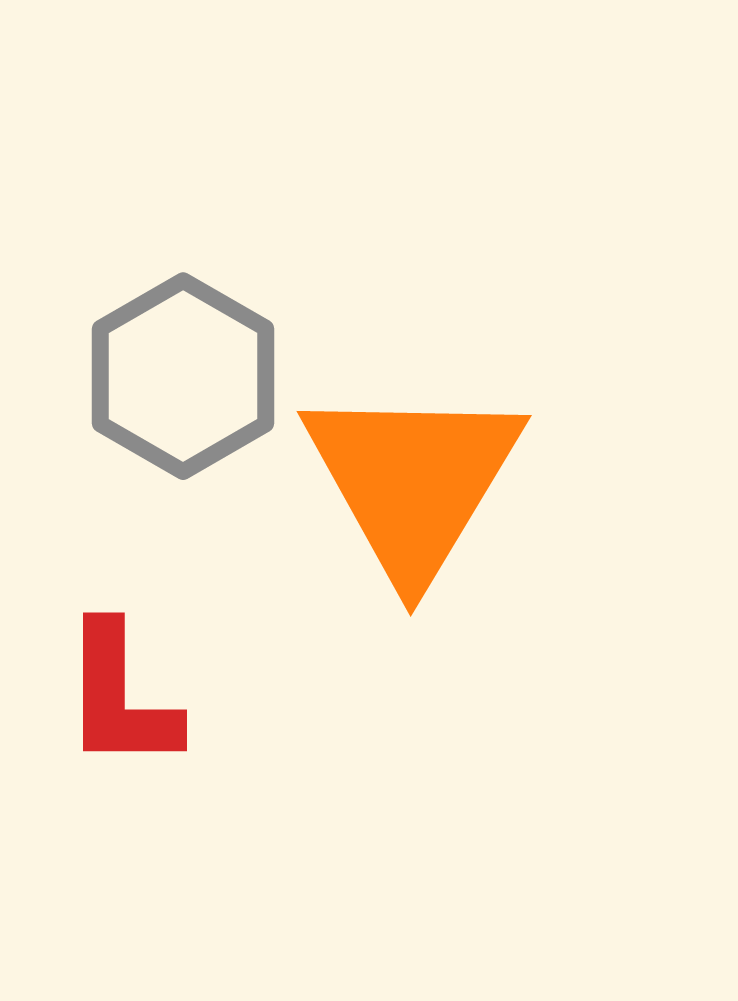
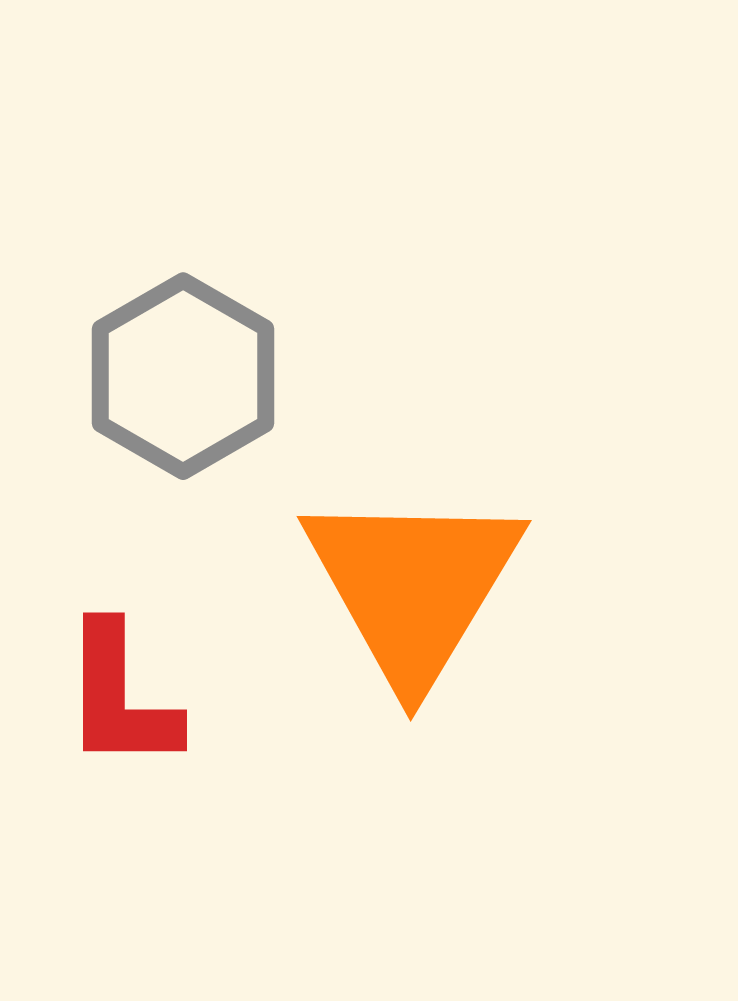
orange triangle: moved 105 px down
